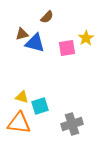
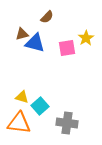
cyan square: rotated 24 degrees counterclockwise
gray cross: moved 5 px left, 1 px up; rotated 25 degrees clockwise
